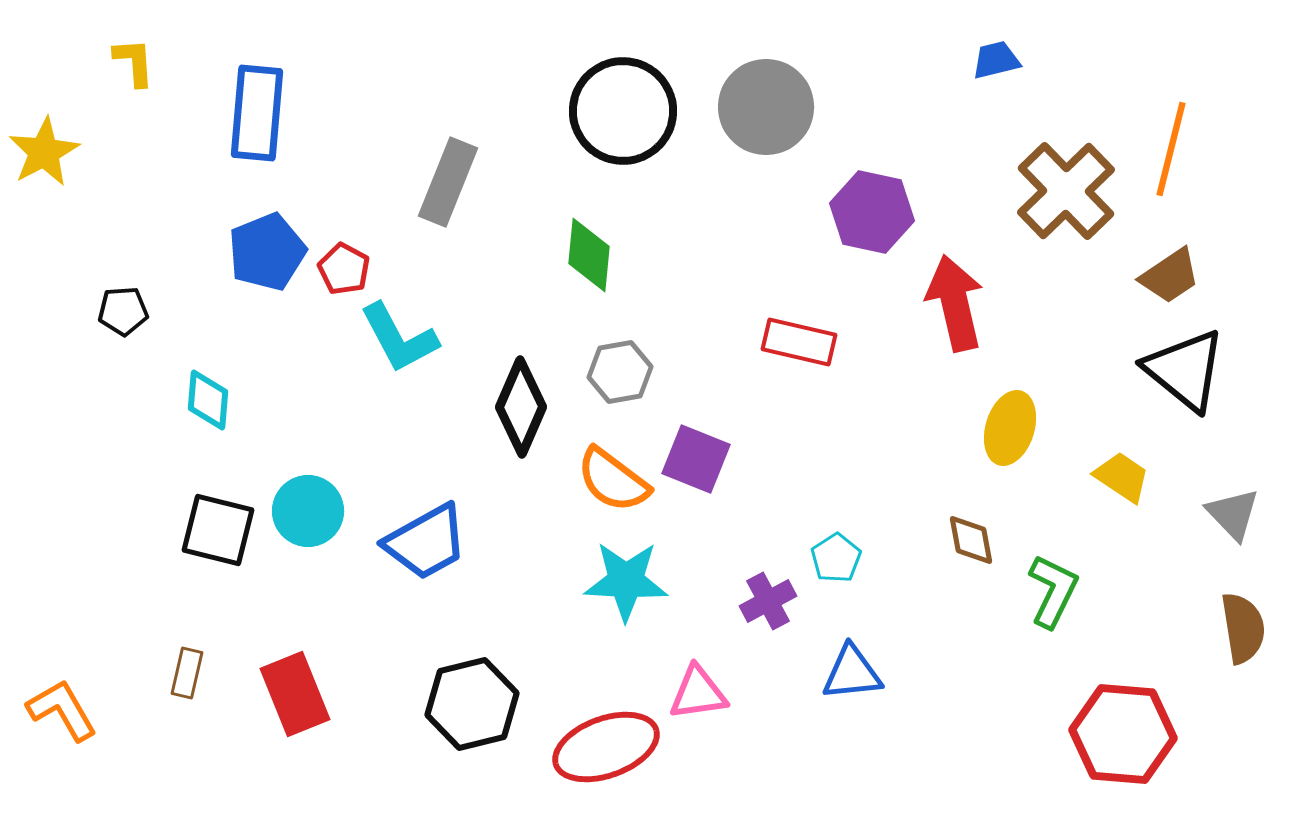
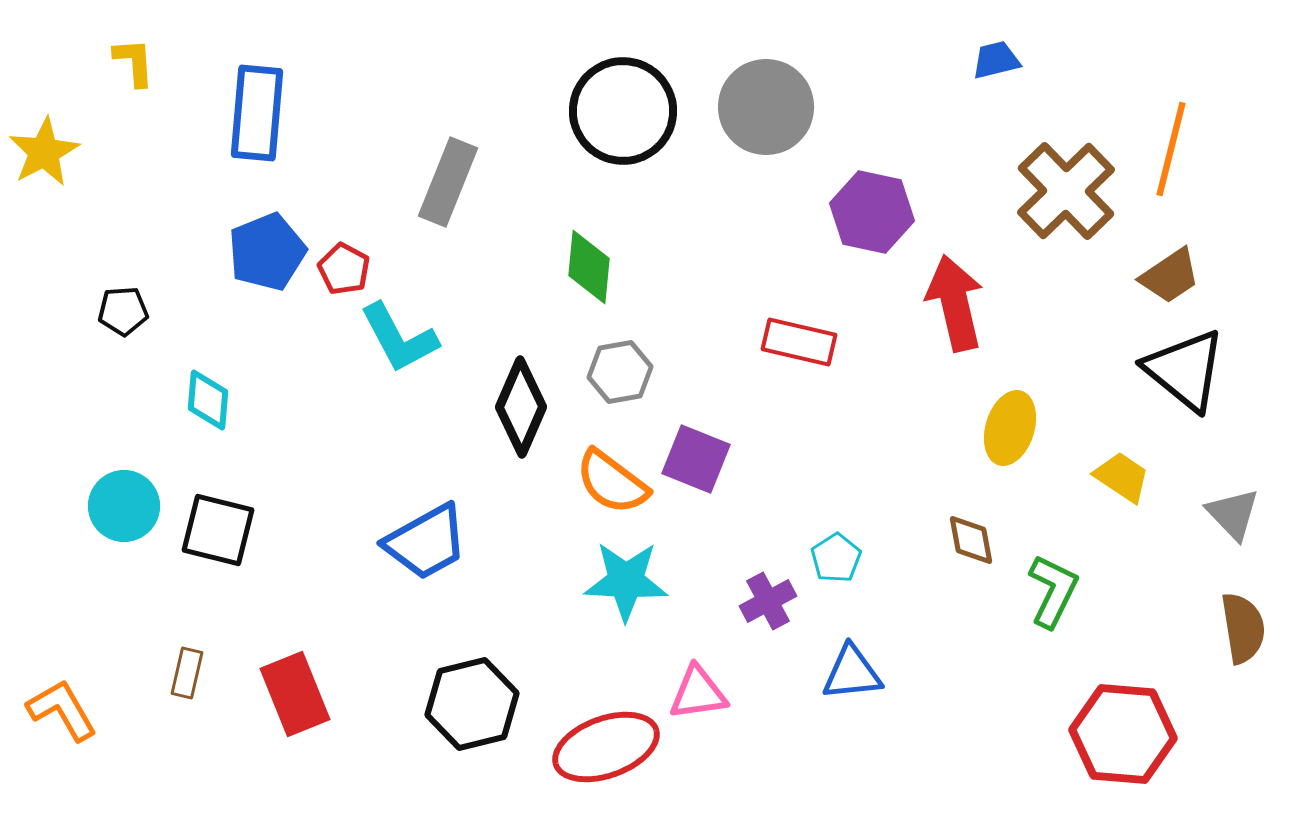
green diamond at (589, 255): moved 12 px down
orange semicircle at (613, 480): moved 1 px left, 2 px down
cyan circle at (308, 511): moved 184 px left, 5 px up
